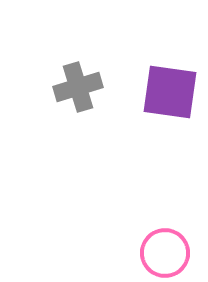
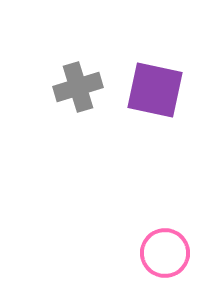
purple square: moved 15 px left, 2 px up; rotated 4 degrees clockwise
